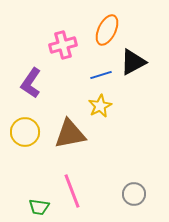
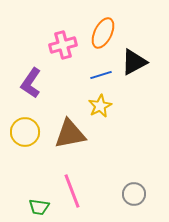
orange ellipse: moved 4 px left, 3 px down
black triangle: moved 1 px right
